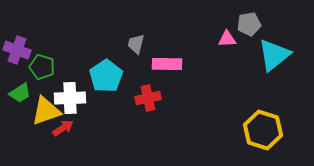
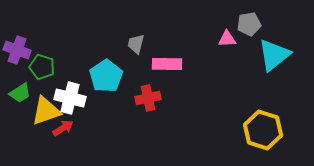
white cross: rotated 16 degrees clockwise
